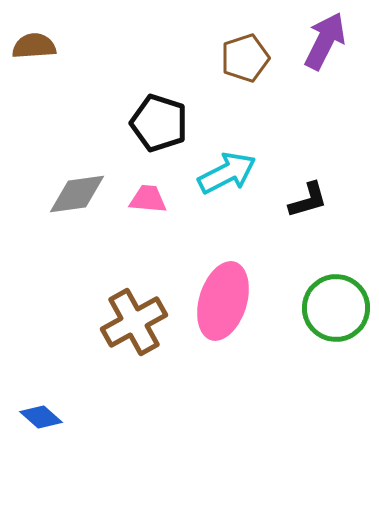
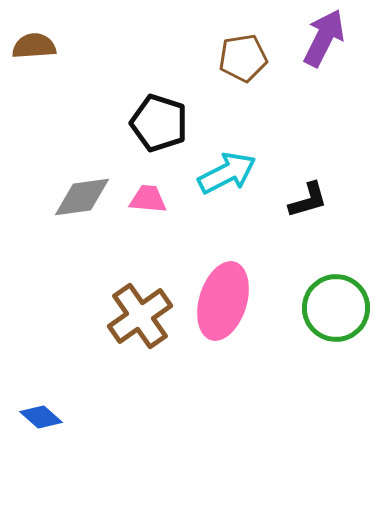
purple arrow: moved 1 px left, 3 px up
brown pentagon: moved 2 px left; rotated 9 degrees clockwise
gray diamond: moved 5 px right, 3 px down
brown cross: moved 6 px right, 6 px up; rotated 6 degrees counterclockwise
